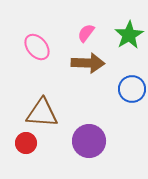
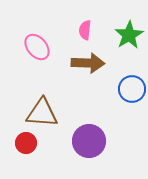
pink semicircle: moved 1 px left, 3 px up; rotated 30 degrees counterclockwise
